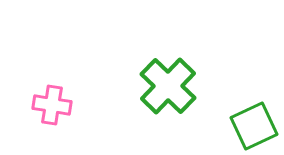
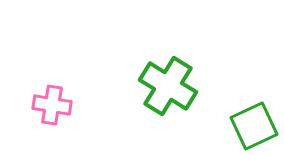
green cross: rotated 12 degrees counterclockwise
